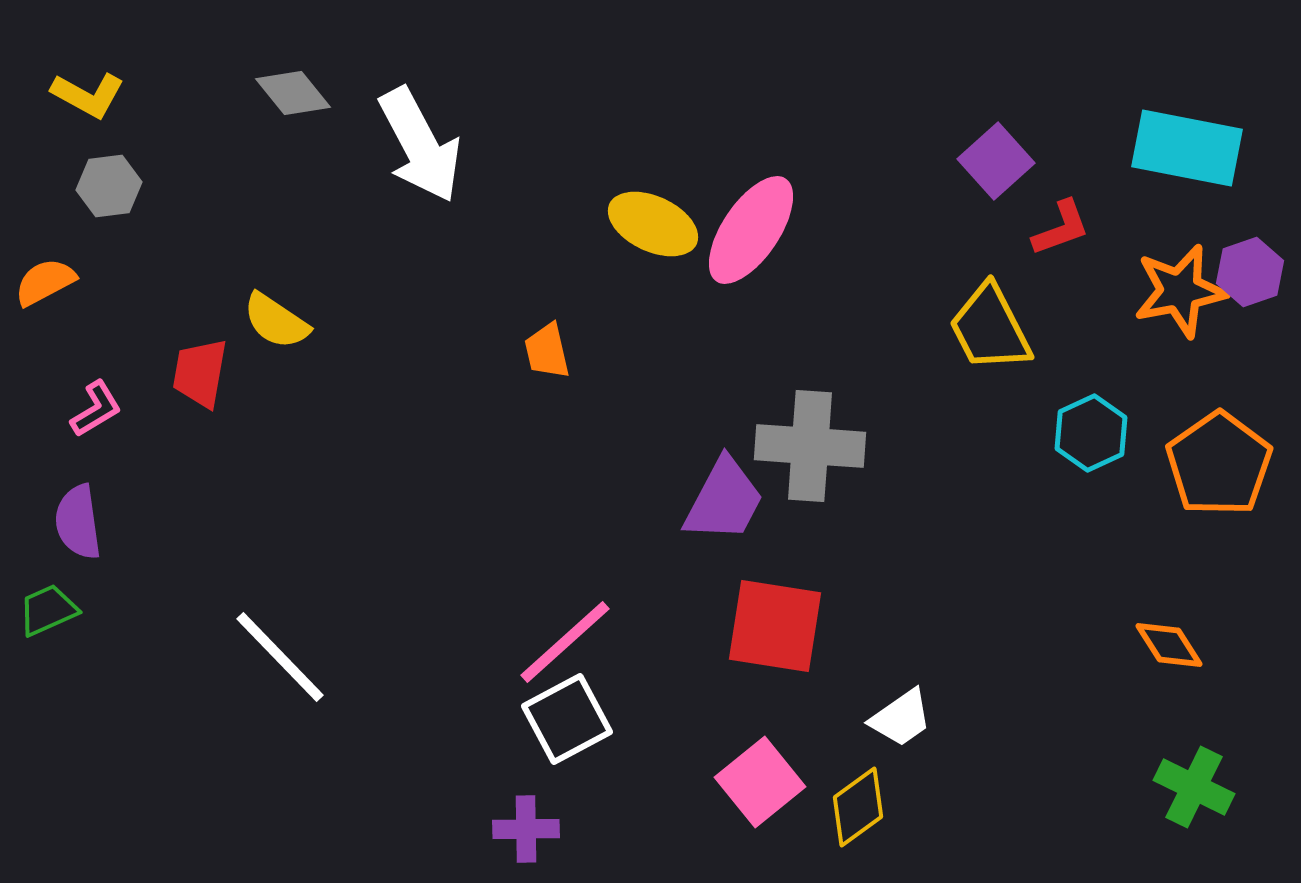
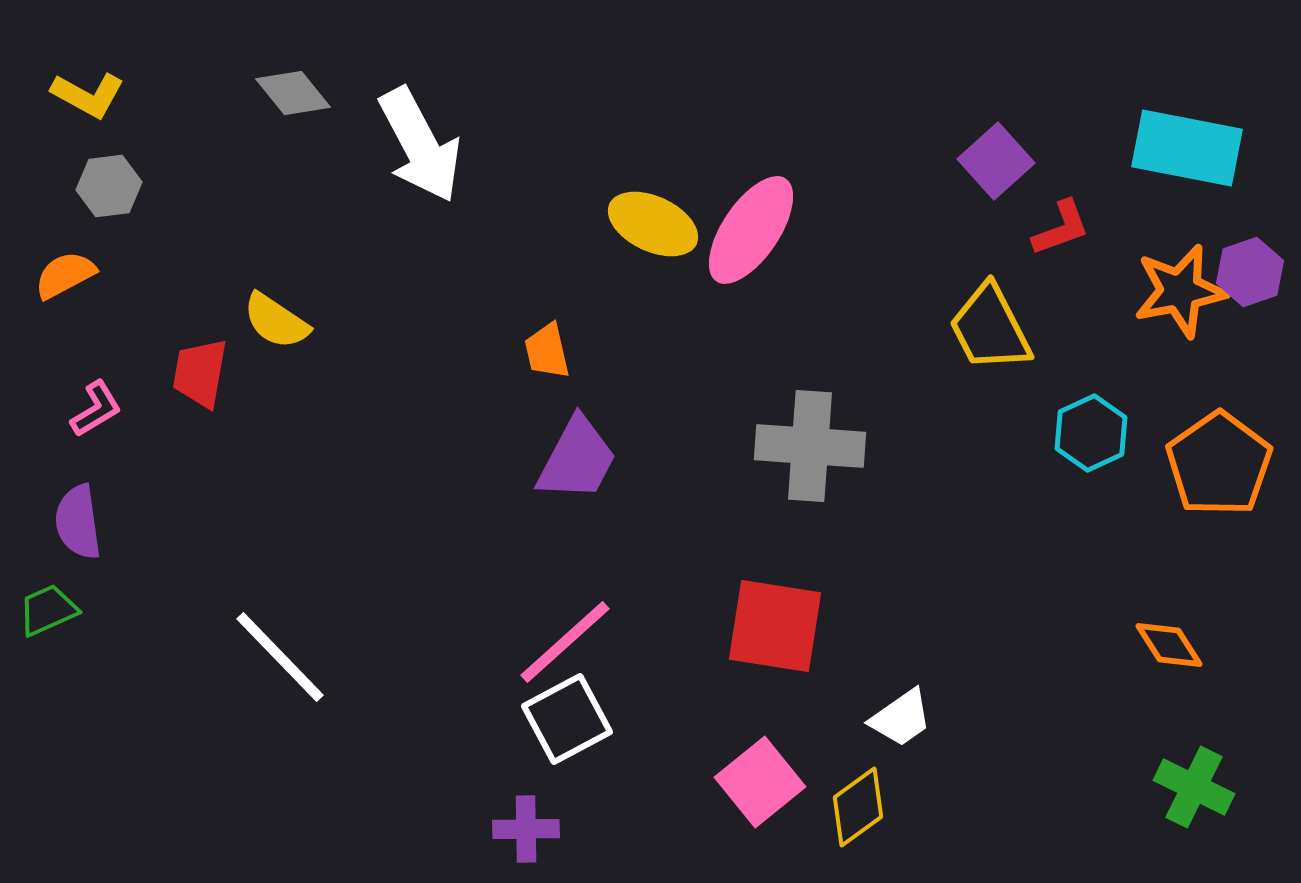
orange semicircle: moved 20 px right, 7 px up
purple trapezoid: moved 147 px left, 41 px up
